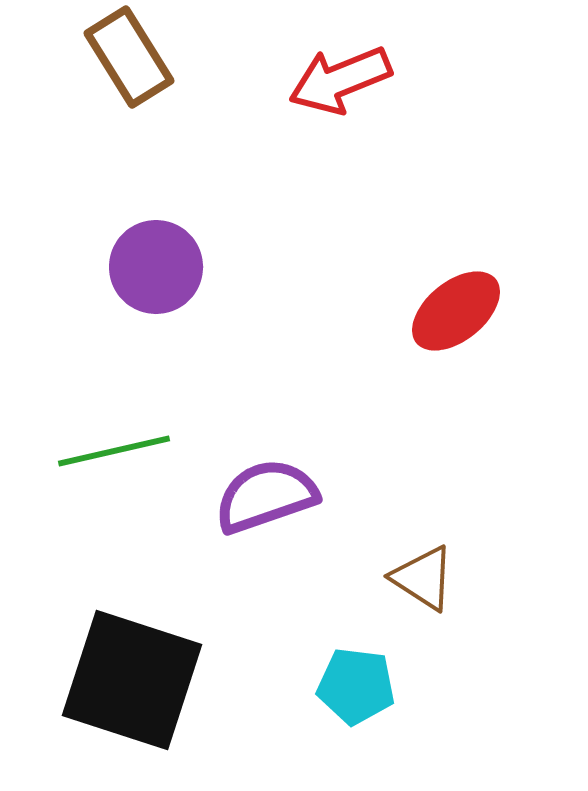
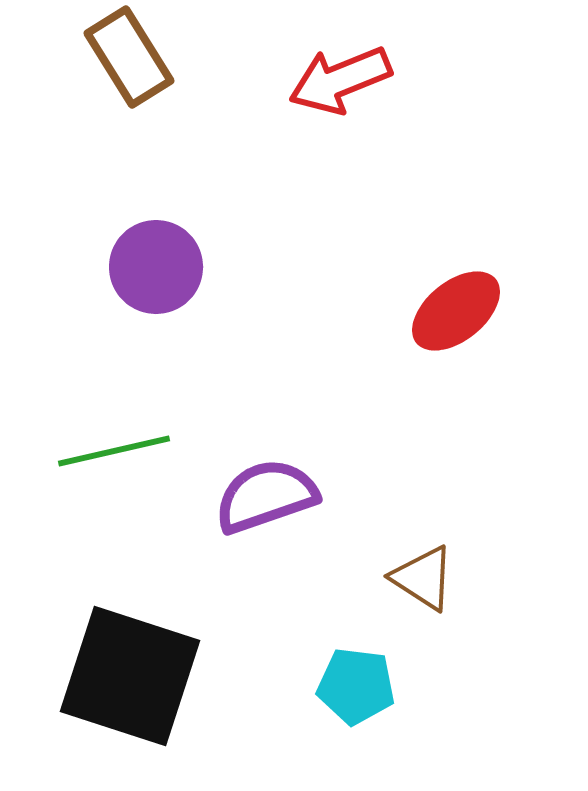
black square: moved 2 px left, 4 px up
